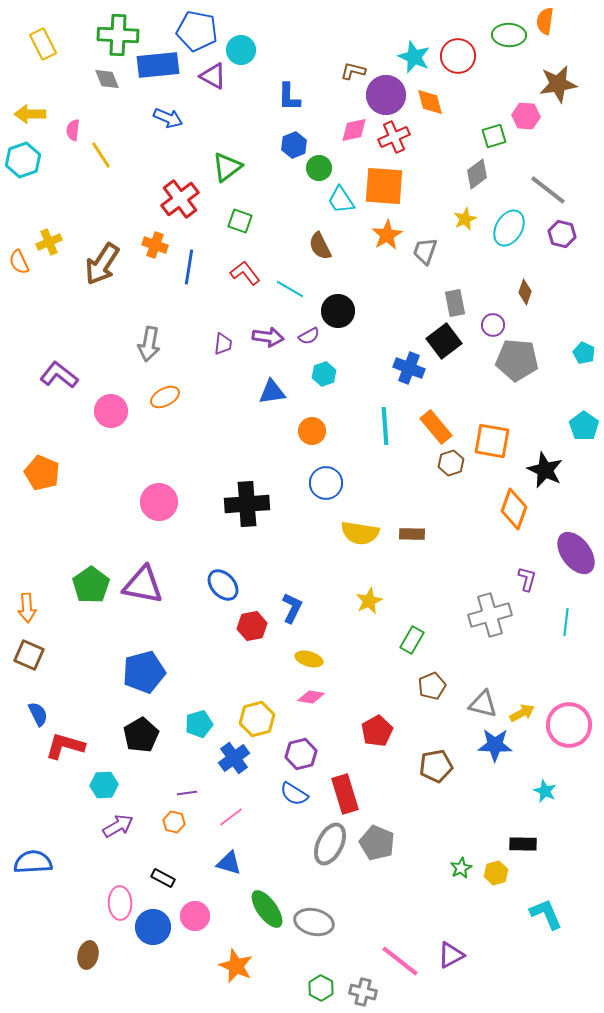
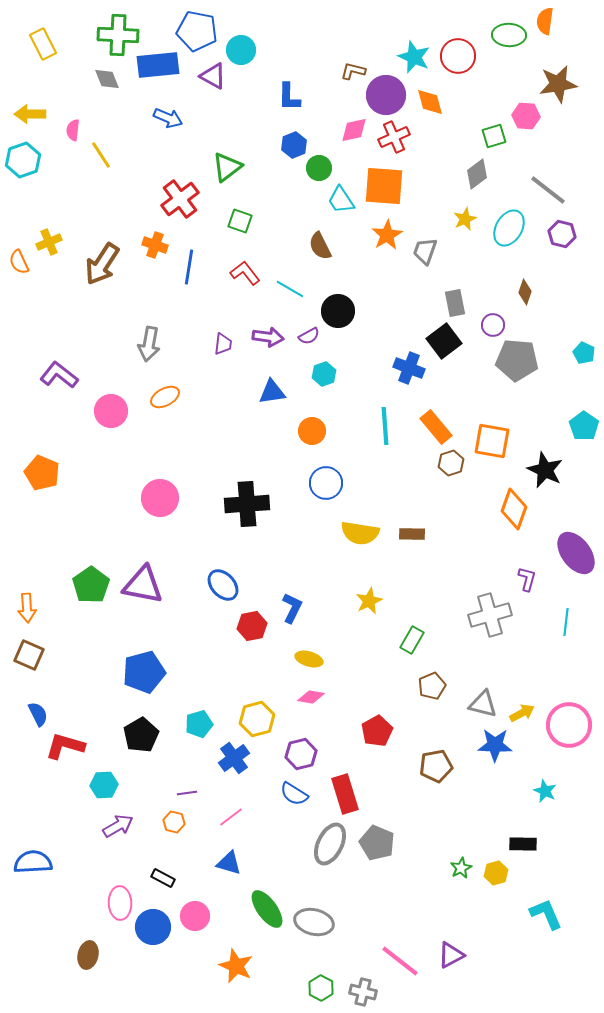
pink circle at (159, 502): moved 1 px right, 4 px up
